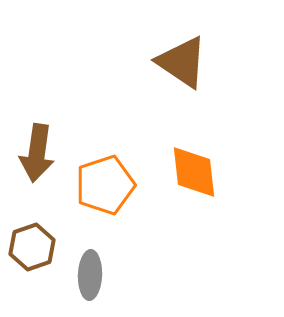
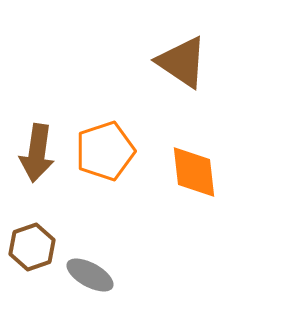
orange pentagon: moved 34 px up
gray ellipse: rotated 63 degrees counterclockwise
